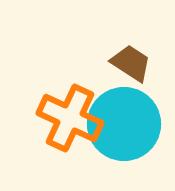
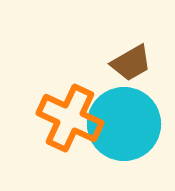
brown trapezoid: rotated 117 degrees clockwise
